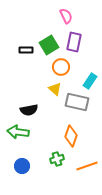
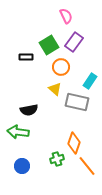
purple rectangle: rotated 24 degrees clockwise
black rectangle: moved 7 px down
orange diamond: moved 3 px right, 7 px down
orange line: rotated 70 degrees clockwise
